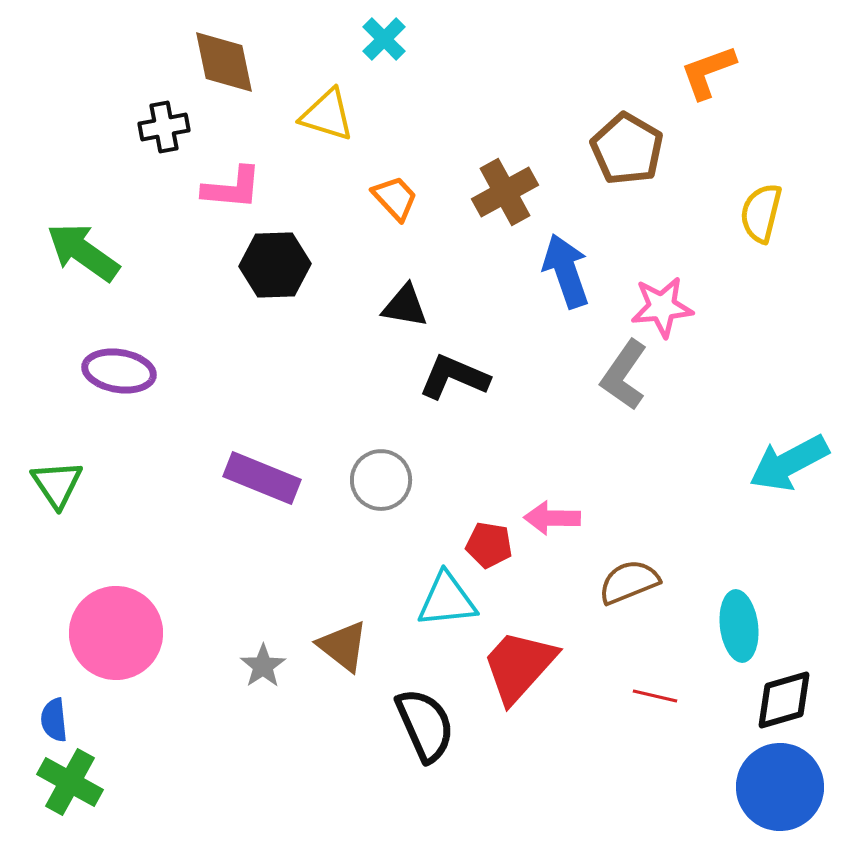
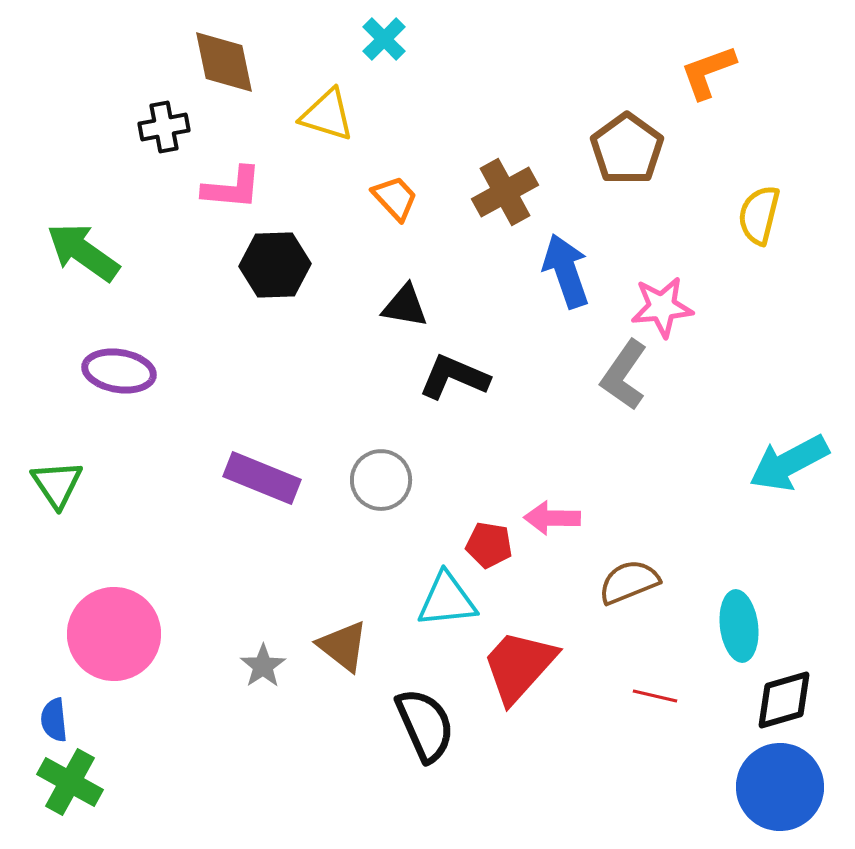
brown pentagon: rotated 6 degrees clockwise
yellow semicircle: moved 2 px left, 2 px down
pink circle: moved 2 px left, 1 px down
